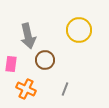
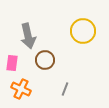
yellow circle: moved 4 px right, 1 px down
pink rectangle: moved 1 px right, 1 px up
orange cross: moved 5 px left
